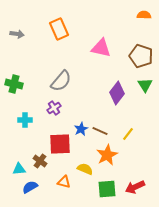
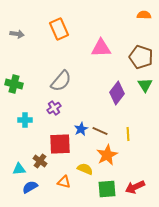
pink triangle: rotated 15 degrees counterclockwise
brown pentagon: moved 1 px down
yellow line: rotated 40 degrees counterclockwise
